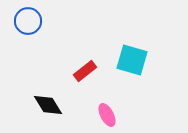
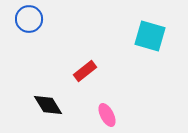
blue circle: moved 1 px right, 2 px up
cyan square: moved 18 px right, 24 px up
